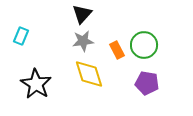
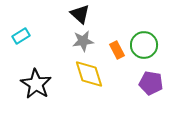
black triangle: moved 2 px left; rotated 30 degrees counterclockwise
cyan rectangle: rotated 36 degrees clockwise
purple pentagon: moved 4 px right
